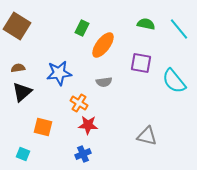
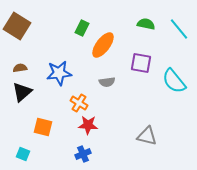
brown semicircle: moved 2 px right
gray semicircle: moved 3 px right
